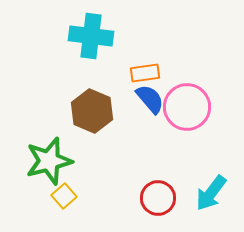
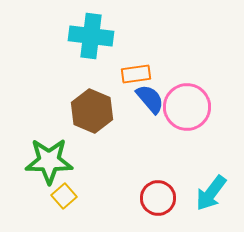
orange rectangle: moved 9 px left, 1 px down
green star: rotated 15 degrees clockwise
